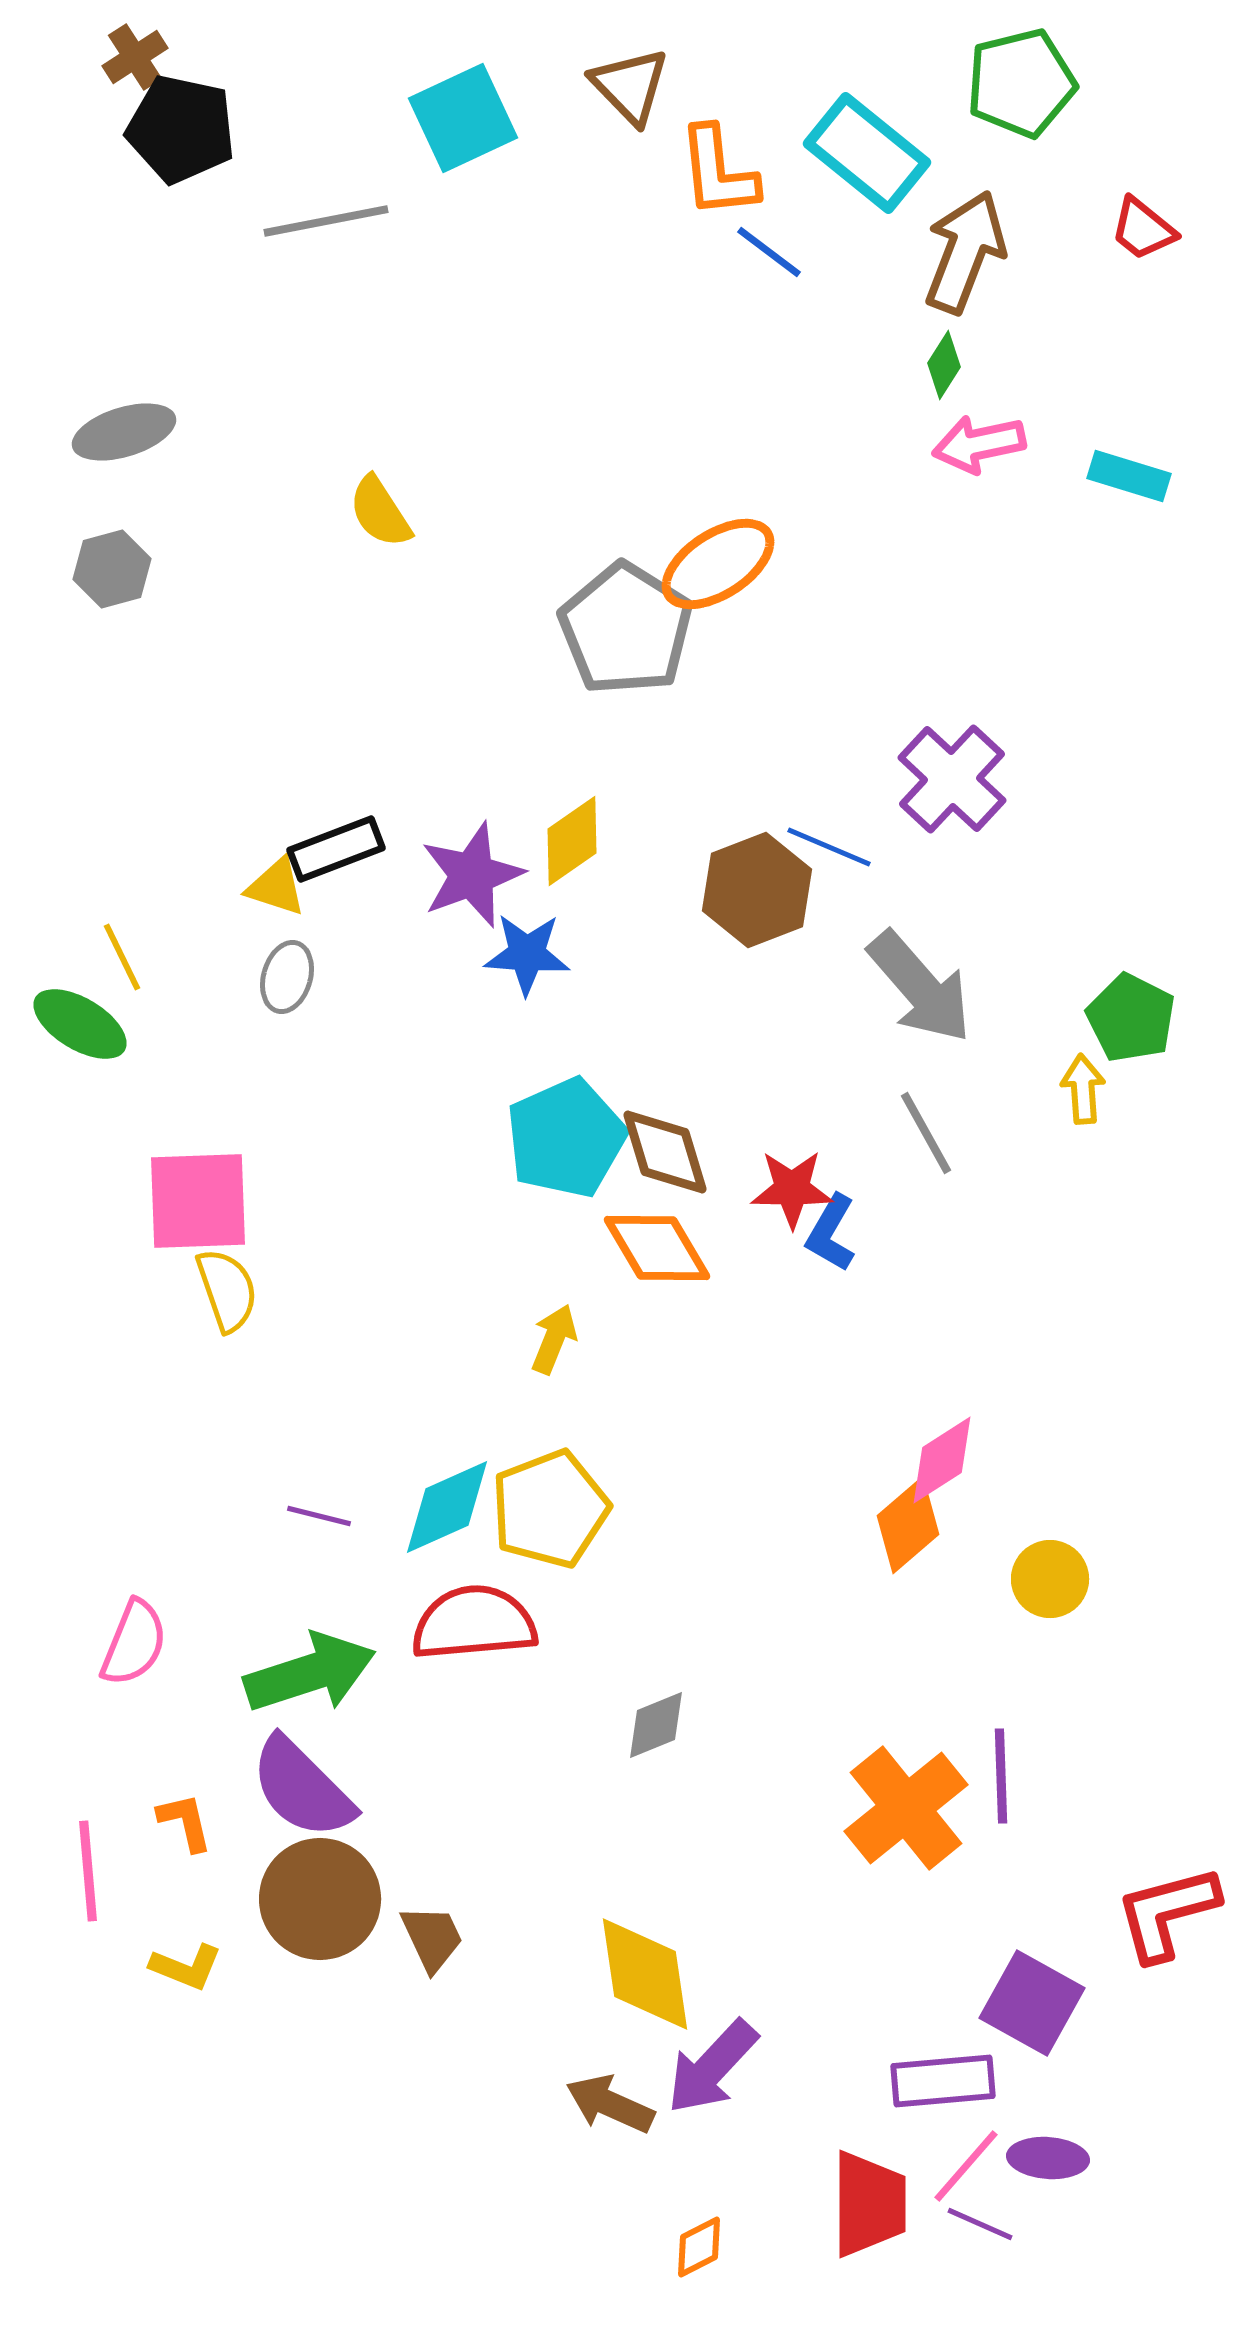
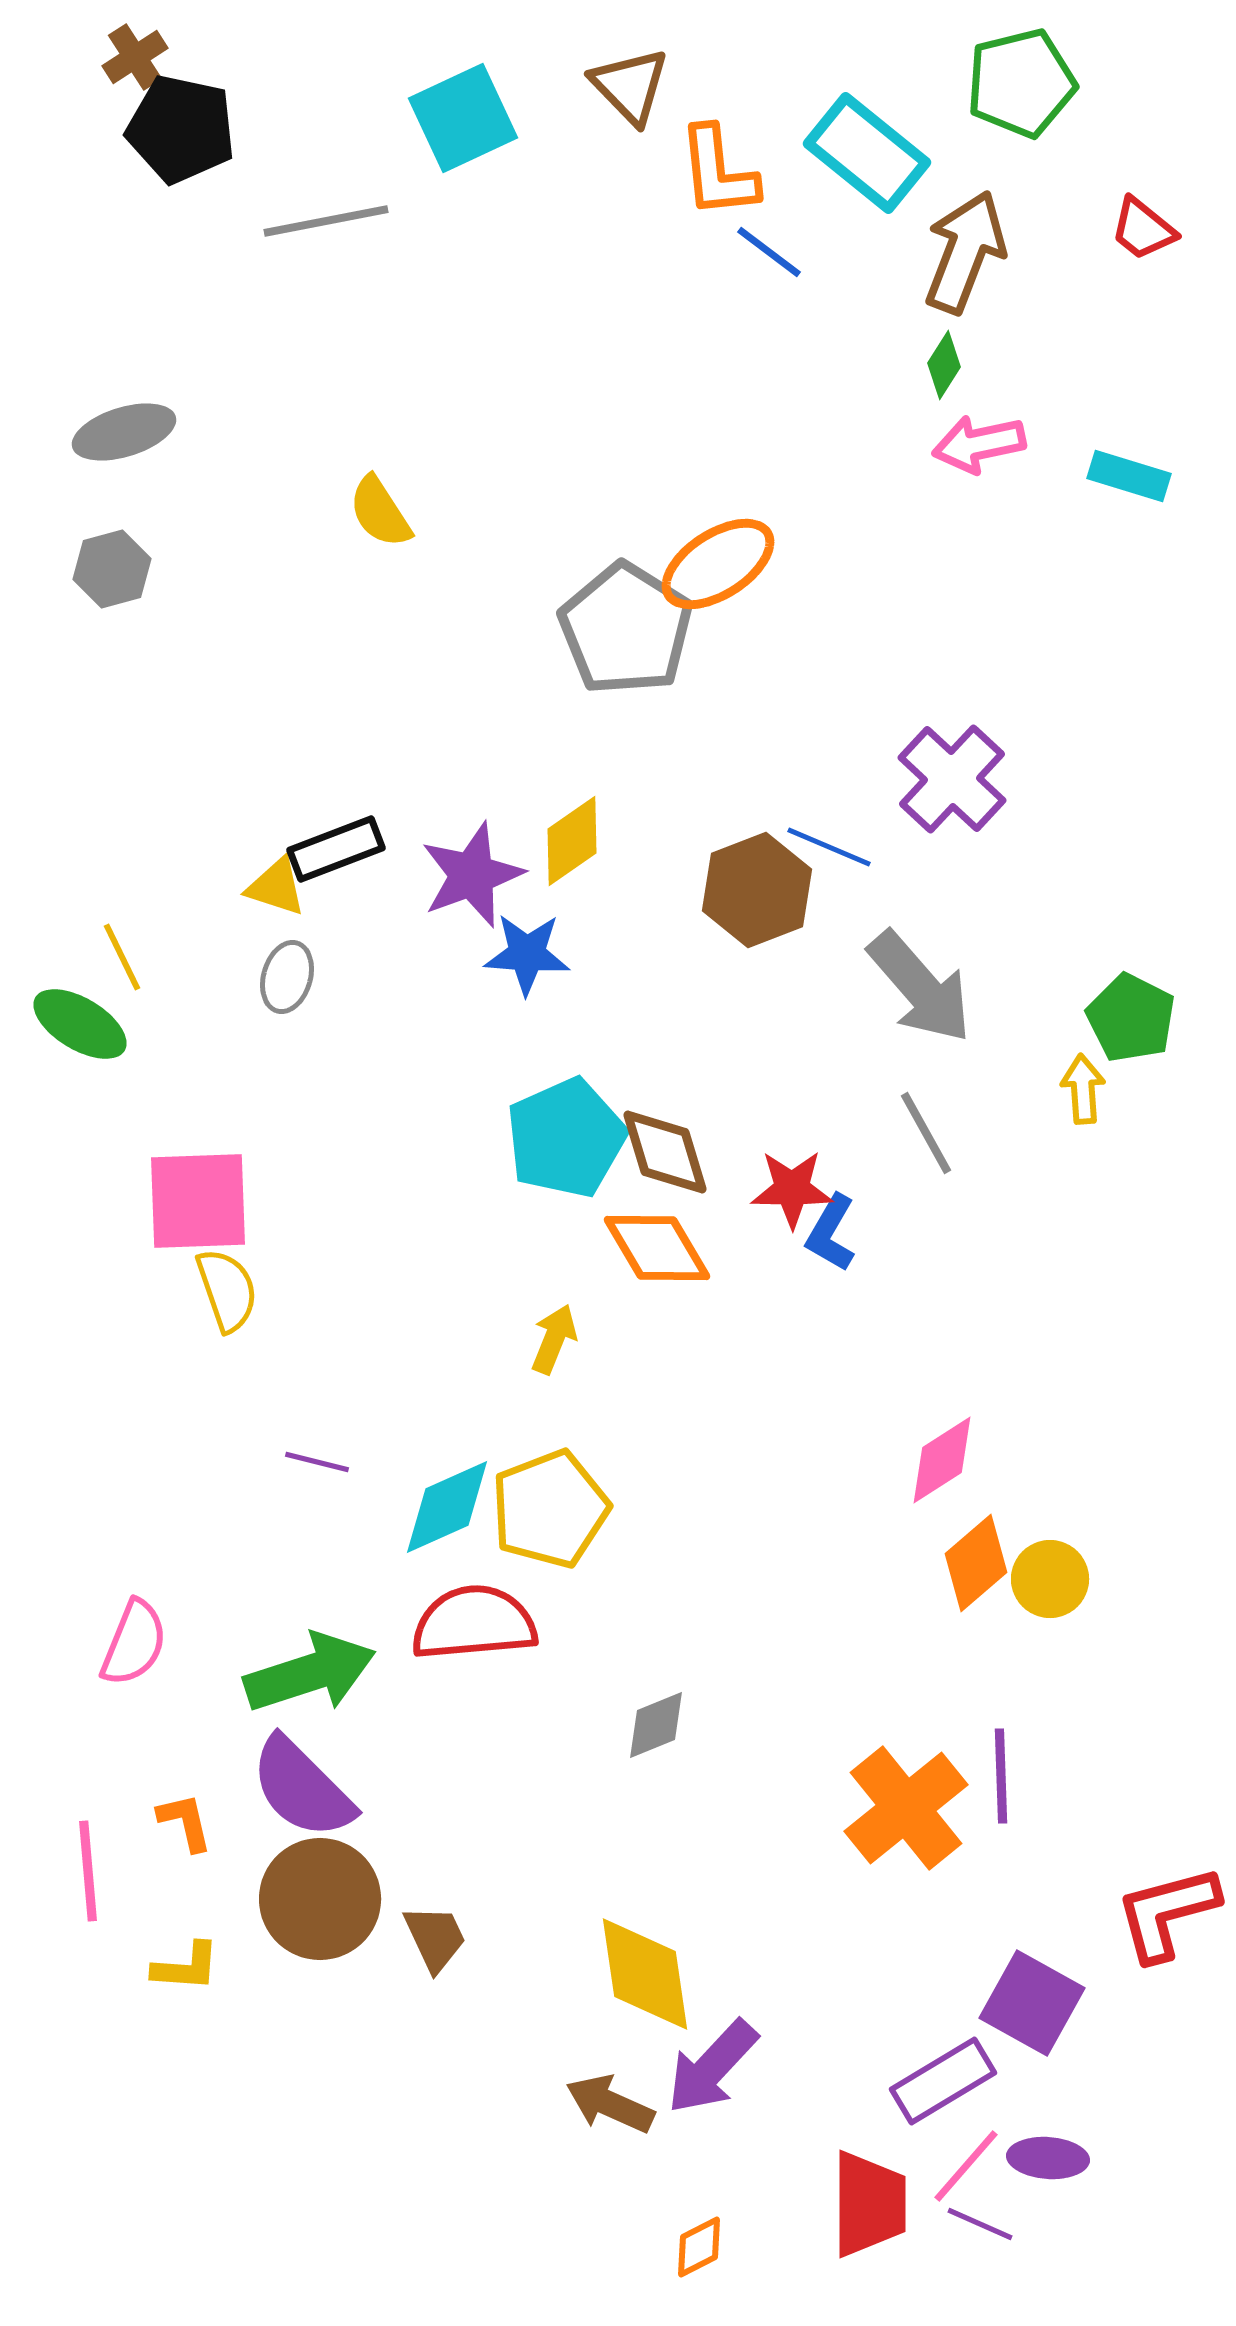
purple line at (319, 1516): moved 2 px left, 54 px up
orange diamond at (908, 1525): moved 68 px right, 38 px down
brown trapezoid at (432, 1938): moved 3 px right
yellow L-shape at (186, 1967): rotated 18 degrees counterclockwise
purple rectangle at (943, 2081): rotated 26 degrees counterclockwise
